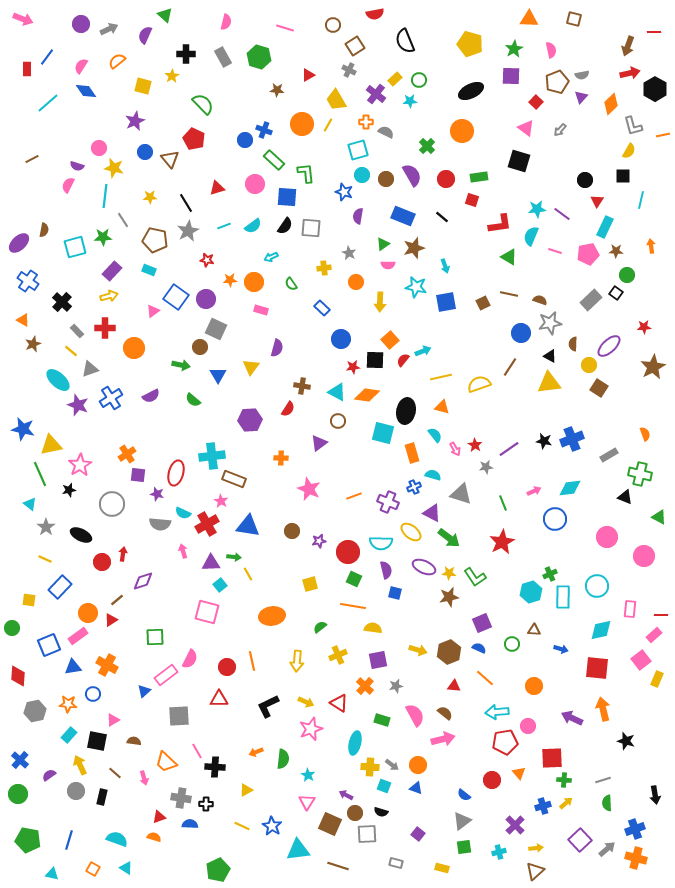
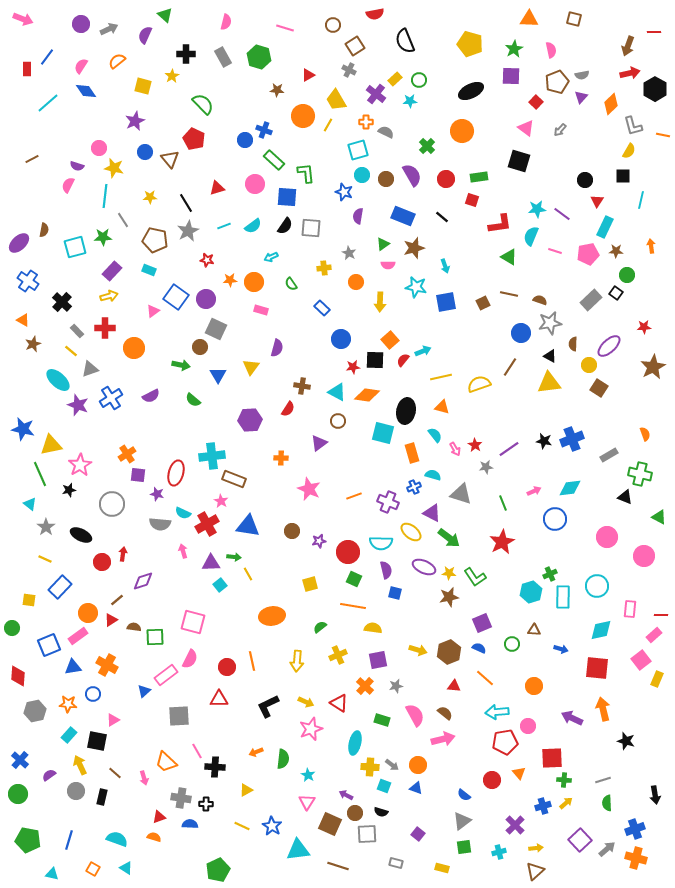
orange circle at (302, 124): moved 1 px right, 8 px up
orange line at (663, 135): rotated 24 degrees clockwise
pink square at (207, 612): moved 14 px left, 10 px down
brown semicircle at (134, 741): moved 114 px up
